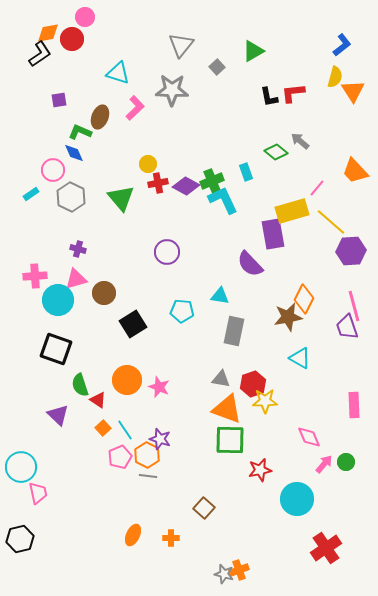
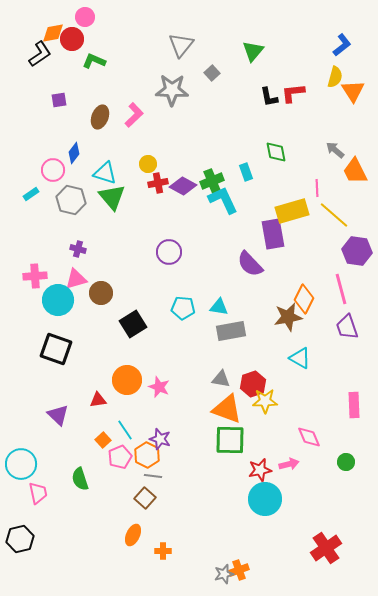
orange diamond at (48, 33): moved 5 px right
green triangle at (253, 51): rotated 20 degrees counterclockwise
gray square at (217, 67): moved 5 px left, 6 px down
cyan triangle at (118, 73): moved 13 px left, 100 px down
pink L-shape at (135, 108): moved 1 px left, 7 px down
green L-shape at (80, 132): moved 14 px right, 71 px up
gray arrow at (300, 141): moved 35 px right, 9 px down
green diamond at (276, 152): rotated 40 degrees clockwise
blue diamond at (74, 153): rotated 60 degrees clockwise
orange trapezoid at (355, 171): rotated 16 degrees clockwise
purple diamond at (186, 186): moved 3 px left
pink line at (317, 188): rotated 42 degrees counterclockwise
gray hexagon at (71, 197): moved 3 px down; rotated 12 degrees counterclockwise
green triangle at (121, 198): moved 9 px left, 1 px up
yellow line at (331, 222): moved 3 px right, 7 px up
purple hexagon at (351, 251): moved 6 px right; rotated 12 degrees clockwise
purple circle at (167, 252): moved 2 px right
brown circle at (104, 293): moved 3 px left
cyan triangle at (220, 296): moved 1 px left, 11 px down
pink line at (354, 306): moved 13 px left, 17 px up
cyan pentagon at (182, 311): moved 1 px right, 3 px up
gray rectangle at (234, 331): moved 3 px left; rotated 68 degrees clockwise
green semicircle at (80, 385): moved 94 px down
red triangle at (98, 400): rotated 42 degrees counterclockwise
orange square at (103, 428): moved 12 px down
pink arrow at (324, 464): moved 35 px left; rotated 36 degrees clockwise
cyan circle at (21, 467): moved 3 px up
gray line at (148, 476): moved 5 px right
cyan circle at (297, 499): moved 32 px left
brown square at (204, 508): moved 59 px left, 10 px up
orange cross at (171, 538): moved 8 px left, 13 px down
gray star at (224, 574): rotated 30 degrees counterclockwise
